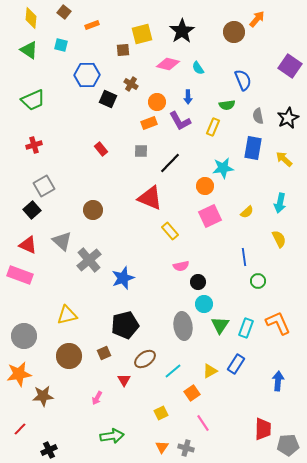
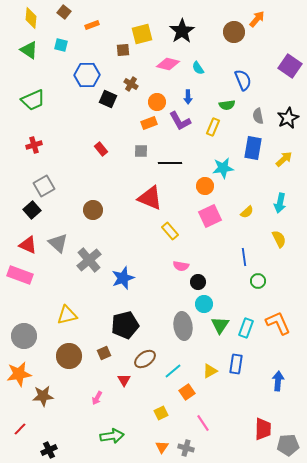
yellow arrow at (284, 159): rotated 96 degrees clockwise
black line at (170, 163): rotated 45 degrees clockwise
gray triangle at (62, 241): moved 4 px left, 2 px down
pink semicircle at (181, 266): rotated 21 degrees clockwise
blue rectangle at (236, 364): rotated 24 degrees counterclockwise
orange square at (192, 393): moved 5 px left, 1 px up
